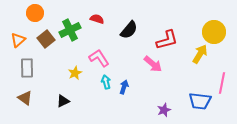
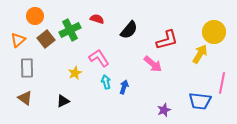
orange circle: moved 3 px down
